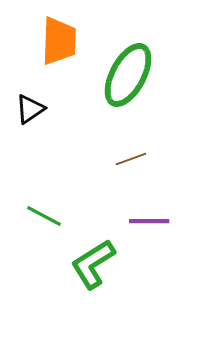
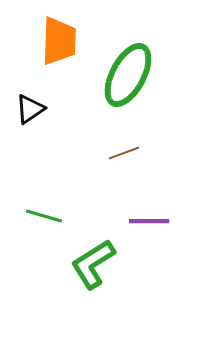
brown line: moved 7 px left, 6 px up
green line: rotated 12 degrees counterclockwise
